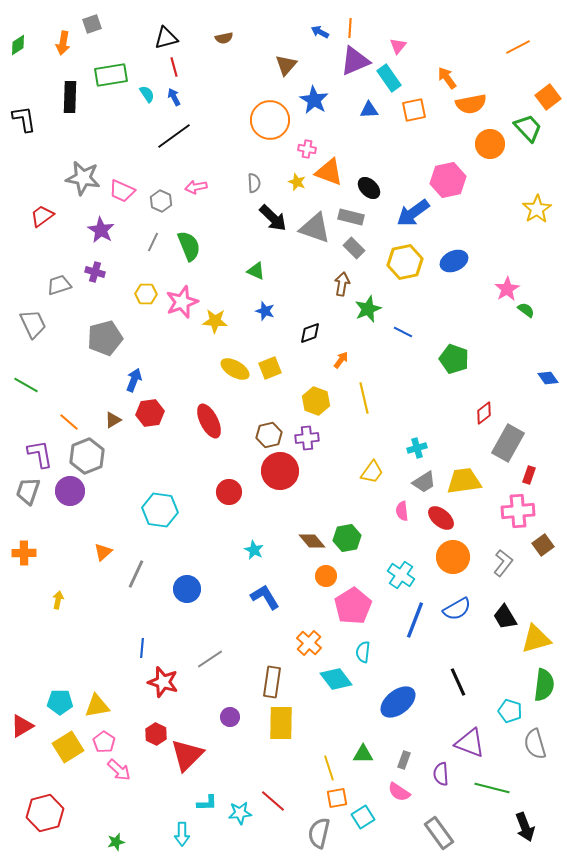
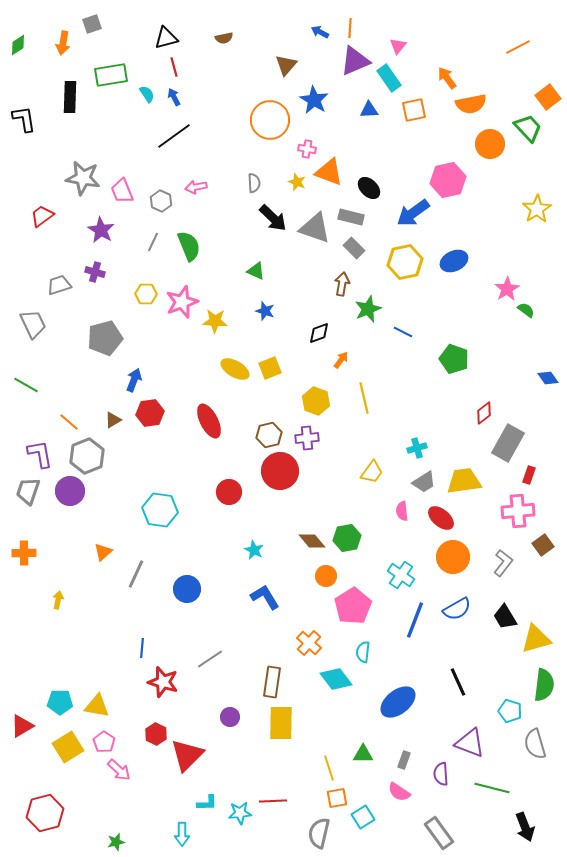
pink trapezoid at (122, 191): rotated 44 degrees clockwise
black diamond at (310, 333): moved 9 px right
yellow triangle at (97, 706): rotated 20 degrees clockwise
red line at (273, 801): rotated 44 degrees counterclockwise
